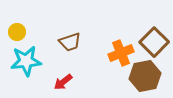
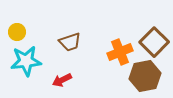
orange cross: moved 1 px left, 1 px up
red arrow: moved 1 px left, 2 px up; rotated 12 degrees clockwise
